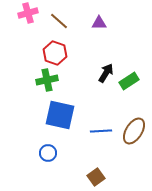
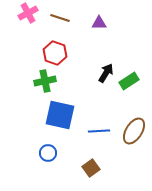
pink cross: rotated 12 degrees counterclockwise
brown line: moved 1 px right, 3 px up; rotated 24 degrees counterclockwise
green cross: moved 2 px left, 1 px down
blue line: moved 2 px left
brown square: moved 5 px left, 9 px up
